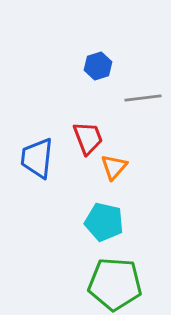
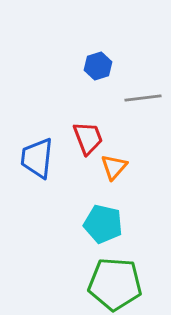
cyan pentagon: moved 1 px left, 2 px down
